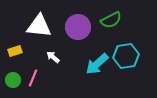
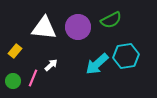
white triangle: moved 5 px right, 2 px down
yellow rectangle: rotated 32 degrees counterclockwise
white arrow: moved 2 px left, 8 px down; rotated 96 degrees clockwise
green circle: moved 1 px down
